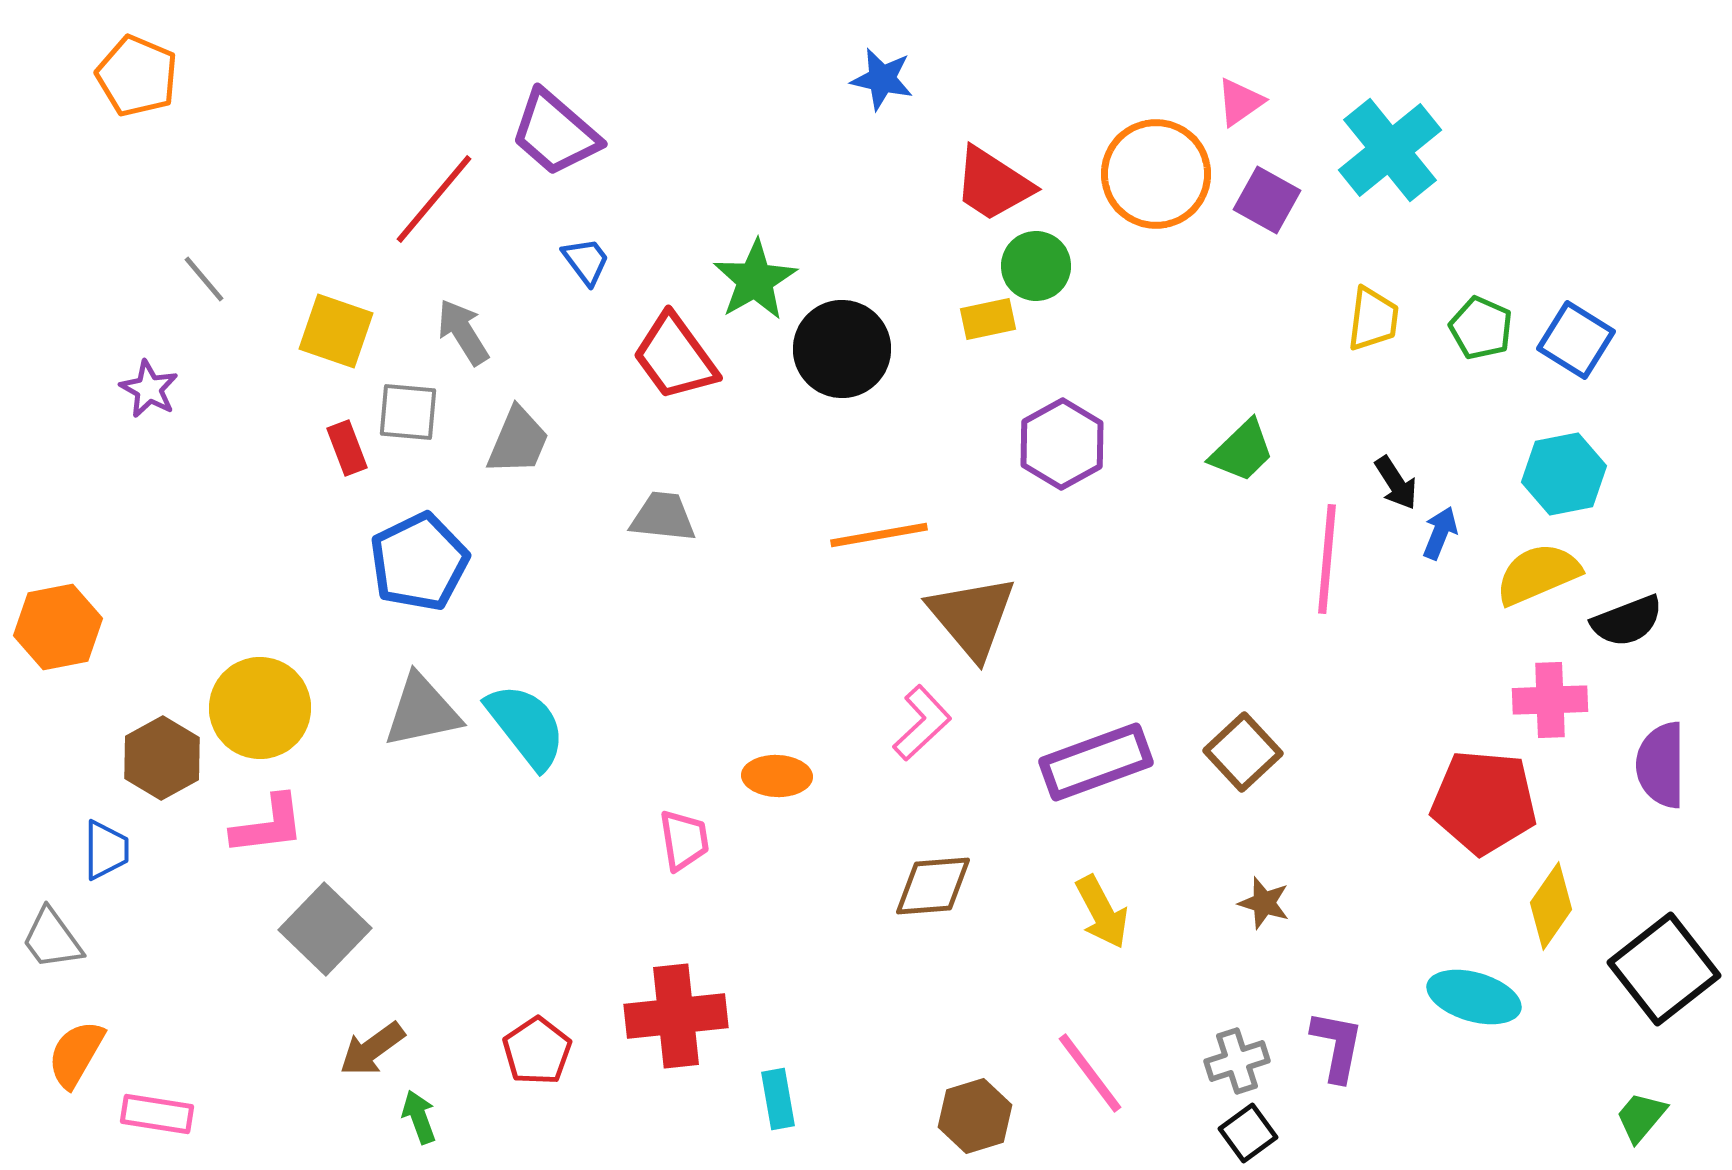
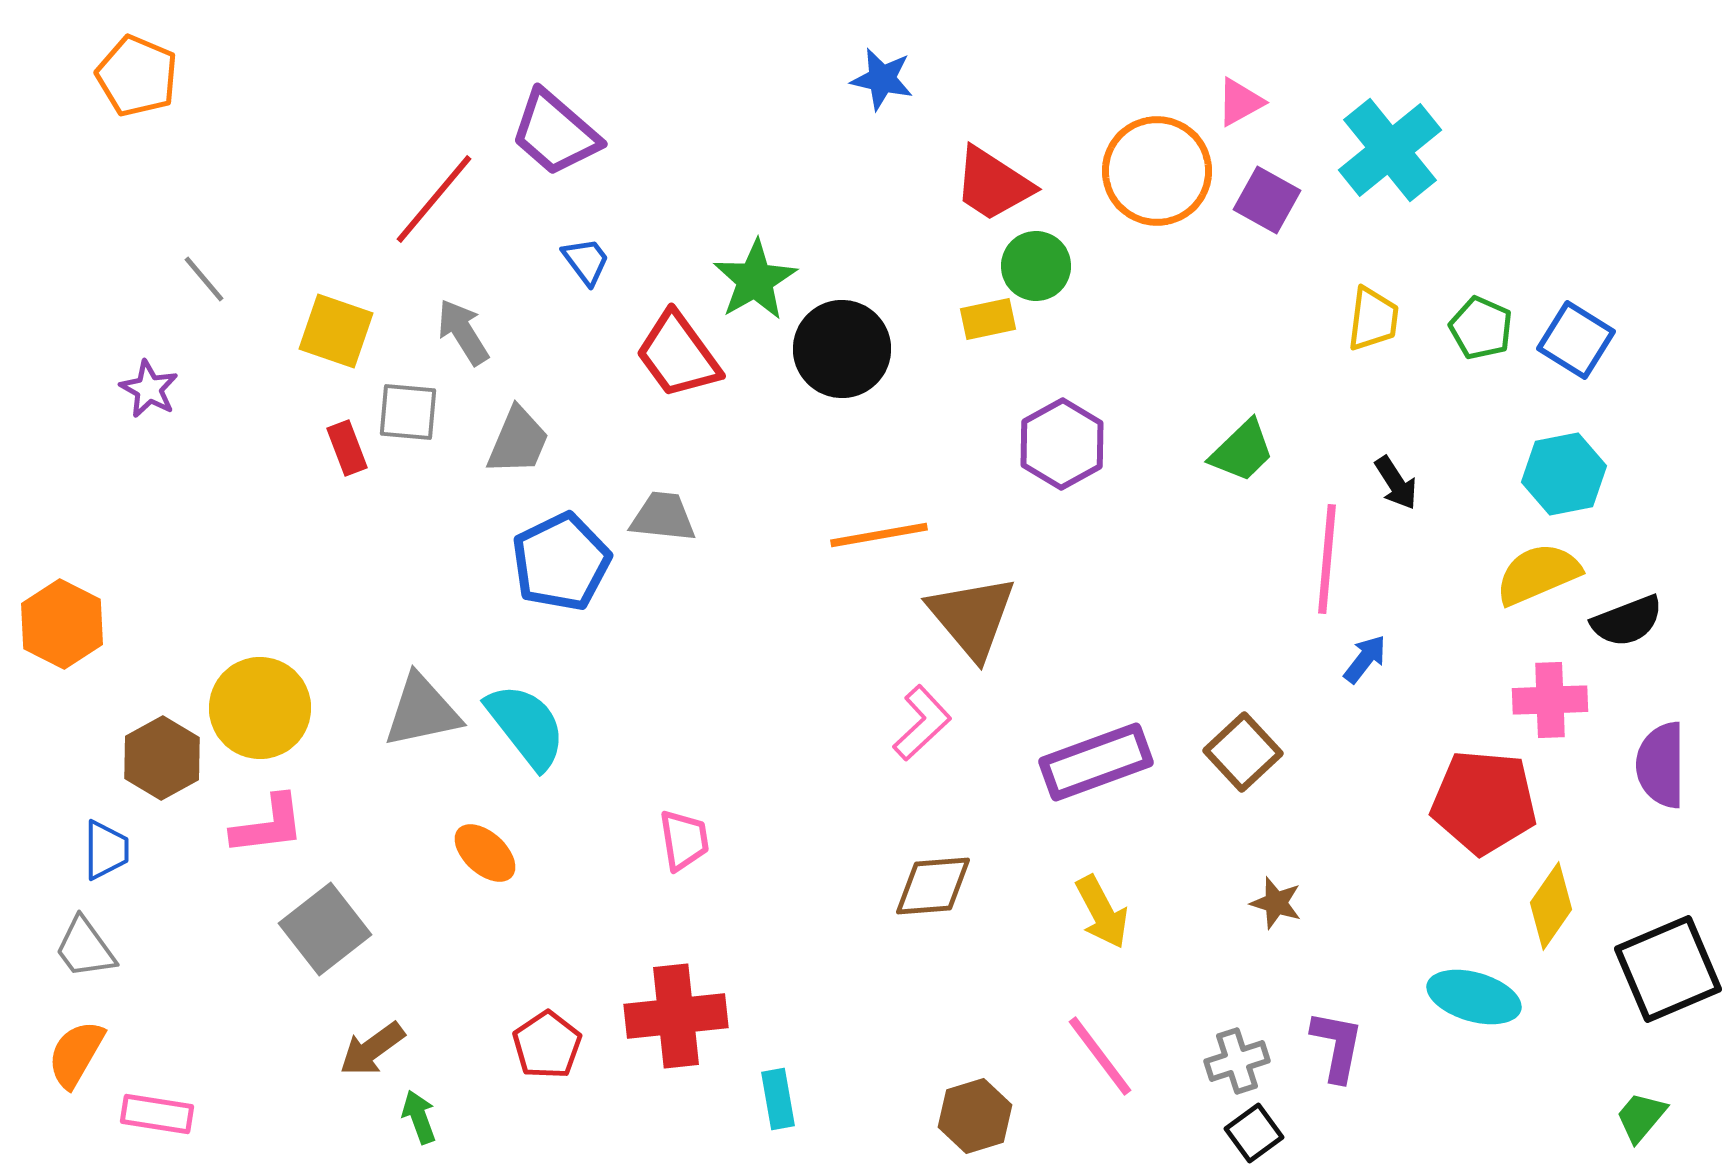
pink triangle at (1240, 102): rotated 6 degrees clockwise
orange circle at (1156, 174): moved 1 px right, 3 px up
red trapezoid at (675, 357): moved 3 px right, 2 px up
blue arrow at (1440, 533): moved 75 px left, 126 px down; rotated 16 degrees clockwise
blue pentagon at (419, 562): moved 142 px right
orange hexagon at (58, 627): moved 4 px right, 3 px up; rotated 22 degrees counterclockwise
orange ellipse at (777, 776): moved 292 px left, 77 px down; rotated 40 degrees clockwise
brown star at (1264, 903): moved 12 px right
gray square at (325, 929): rotated 8 degrees clockwise
gray trapezoid at (52, 939): moved 33 px right, 9 px down
black square at (1664, 969): moved 4 px right; rotated 15 degrees clockwise
red pentagon at (537, 1051): moved 10 px right, 6 px up
pink line at (1090, 1073): moved 10 px right, 17 px up
black square at (1248, 1133): moved 6 px right
